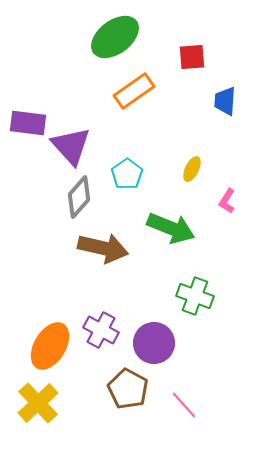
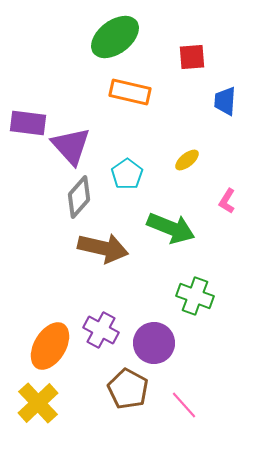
orange rectangle: moved 4 px left, 1 px down; rotated 48 degrees clockwise
yellow ellipse: moved 5 px left, 9 px up; rotated 25 degrees clockwise
